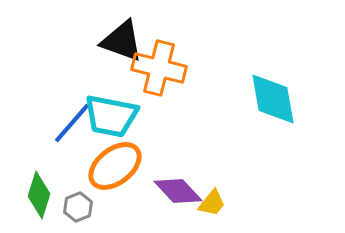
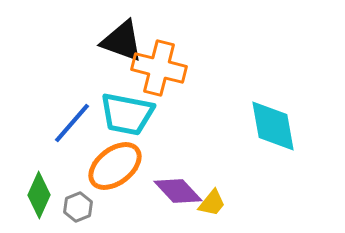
cyan diamond: moved 27 px down
cyan trapezoid: moved 16 px right, 2 px up
green diamond: rotated 6 degrees clockwise
